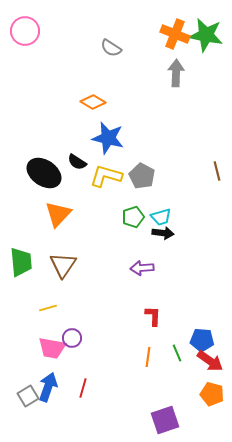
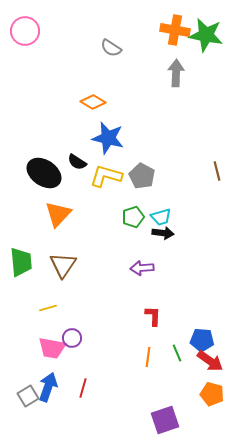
orange cross: moved 4 px up; rotated 12 degrees counterclockwise
